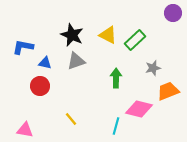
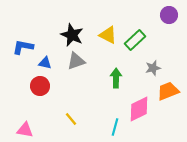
purple circle: moved 4 px left, 2 px down
pink diamond: rotated 40 degrees counterclockwise
cyan line: moved 1 px left, 1 px down
